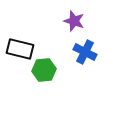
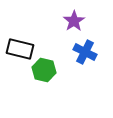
purple star: rotated 20 degrees clockwise
green hexagon: rotated 20 degrees clockwise
